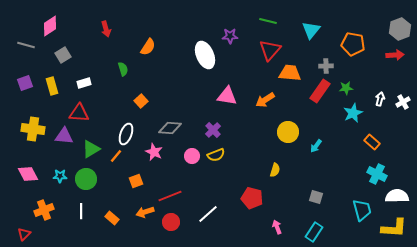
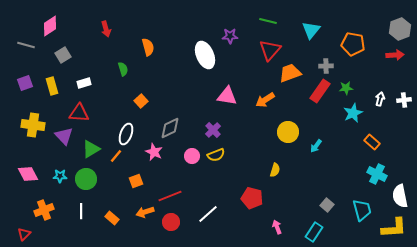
orange semicircle at (148, 47): rotated 48 degrees counterclockwise
orange trapezoid at (290, 73): rotated 25 degrees counterclockwise
white cross at (403, 102): moved 1 px right, 2 px up; rotated 24 degrees clockwise
gray diamond at (170, 128): rotated 30 degrees counterclockwise
yellow cross at (33, 129): moved 4 px up
purple triangle at (64, 136): rotated 42 degrees clockwise
white semicircle at (397, 196): moved 3 px right; rotated 100 degrees counterclockwise
gray square at (316, 197): moved 11 px right, 8 px down; rotated 24 degrees clockwise
yellow L-shape at (394, 228): rotated 8 degrees counterclockwise
